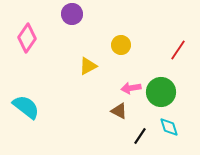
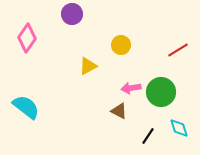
red line: rotated 25 degrees clockwise
cyan diamond: moved 10 px right, 1 px down
black line: moved 8 px right
